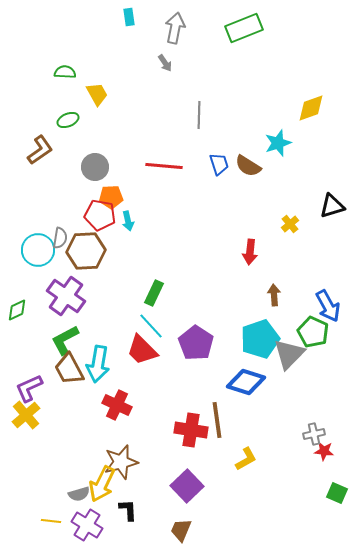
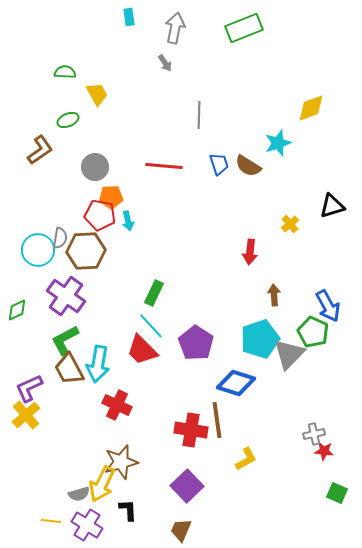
blue diamond at (246, 382): moved 10 px left, 1 px down
